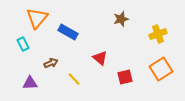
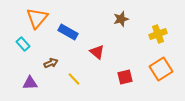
cyan rectangle: rotated 16 degrees counterclockwise
red triangle: moved 3 px left, 6 px up
